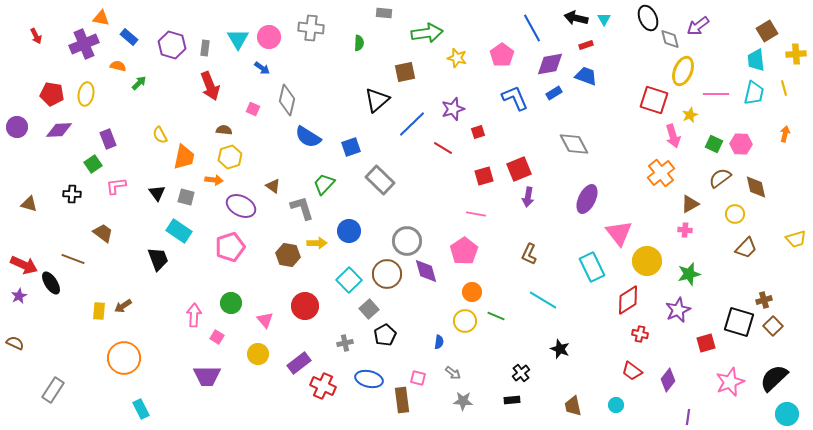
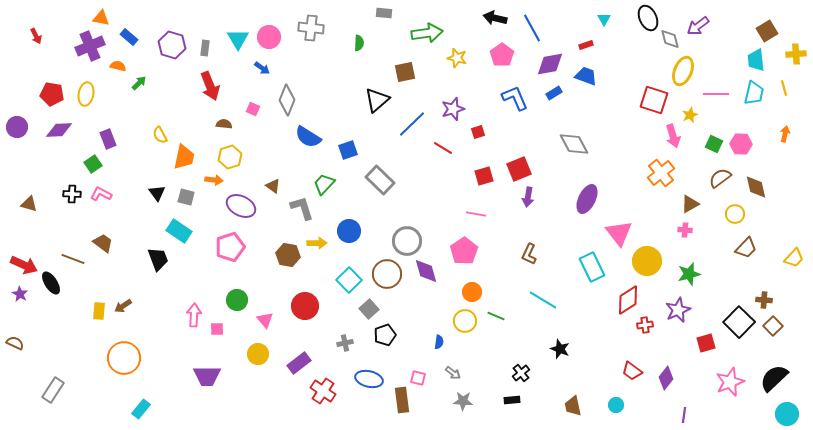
black arrow at (576, 18): moved 81 px left
purple cross at (84, 44): moved 6 px right, 2 px down
gray diamond at (287, 100): rotated 8 degrees clockwise
brown semicircle at (224, 130): moved 6 px up
blue square at (351, 147): moved 3 px left, 3 px down
pink L-shape at (116, 186): moved 15 px left, 8 px down; rotated 35 degrees clockwise
brown trapezoid at (103, 233): moved 10 px down
yellow trapezoid at (796, 239): moved 2 px left, 19 px down; rotated 30 degrees counterclockwise
purple star at (19, 296): moved 1 px right, 2 px up; rotated 14 degrees counterclockwise
brown cross at (764, 300): rotated 21 degrees clockwise
green circle at (231, 303): moved 6 px right, 3 px up
black square at (739, 322): rotated 28 degrees clockwise
red cross at (640, 334): moved 5 px right, 9 px up; rotated 21 degrees counterclockwise
black pentagon at (385, 335): rotated 10 degrees clockwise
pink square at (217, 337): moved 8 px up; rotated 32 degrees counterclockwise
purple diamond at (668, 380): moved 2 px left, 2 px up
red cross at (323, 386): moved 5 px down; rotated 10 degrees clockwise
cyan rectangle at (141, 409): rotated 66 degrees clockwise
purple line at (688, 417): moved 4 px left, 2 px up
